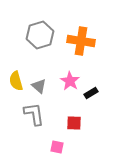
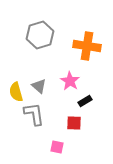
orange cross: moved 6 px right, 5 px down
yellow semicircle: moved 11 px down
black rectangle: moved 6 px left, 8 px down
